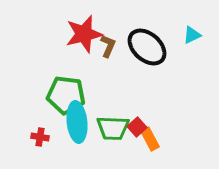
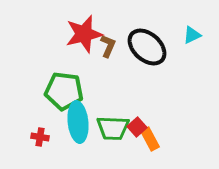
green pentagon: moved 2 px left, 4 px up
cyan ellipse: moved 1 px right
